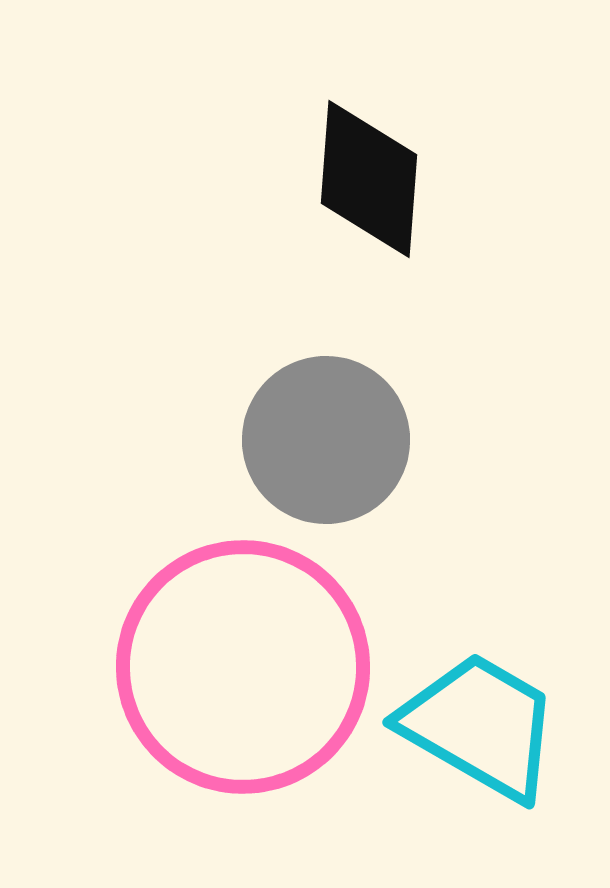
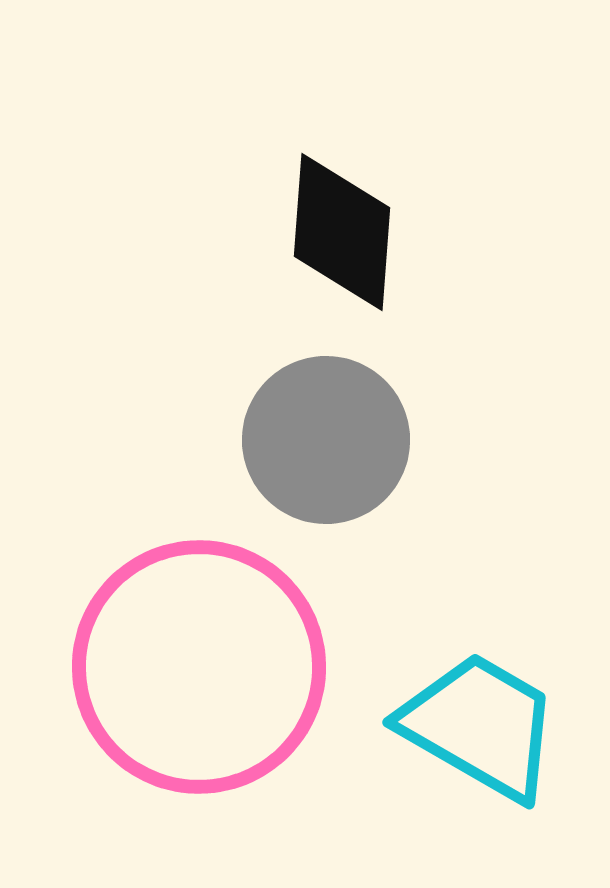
black diamond: moved 27 px left, 53 px down
pink circle: moved 44 px left
